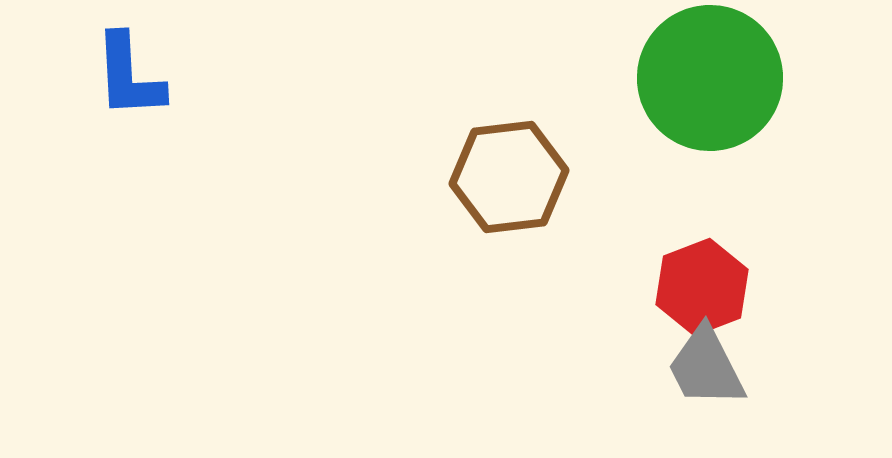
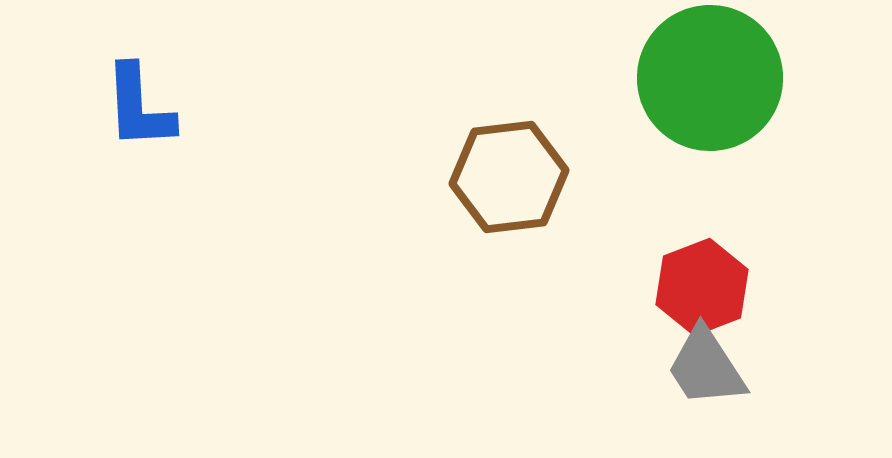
blue L-shape: moved 10 px right, 31 px down
gray trapezoid: rotated 6 degrees counterclockwise
